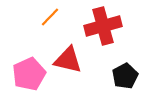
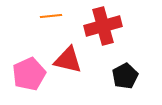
orange line: moved 1 px right, 1 px up; rotated 40 degrees clockwise
